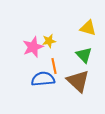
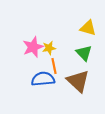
yellow star: moved 7 px down
green triangle: moved 2 px up
